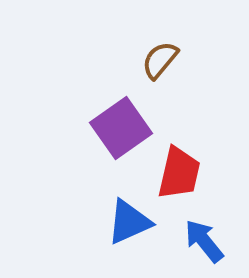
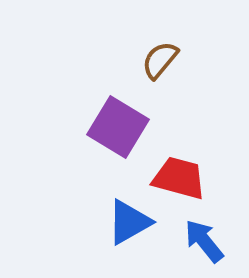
purple square: moved 3 px left, 1 px up; rotated 24 degrees counterclockwise
red trapezoid: moved 5 px down; rotated 88 degrees counterclockwise
blue triangle: rotated 6 degrees counterclockwise
